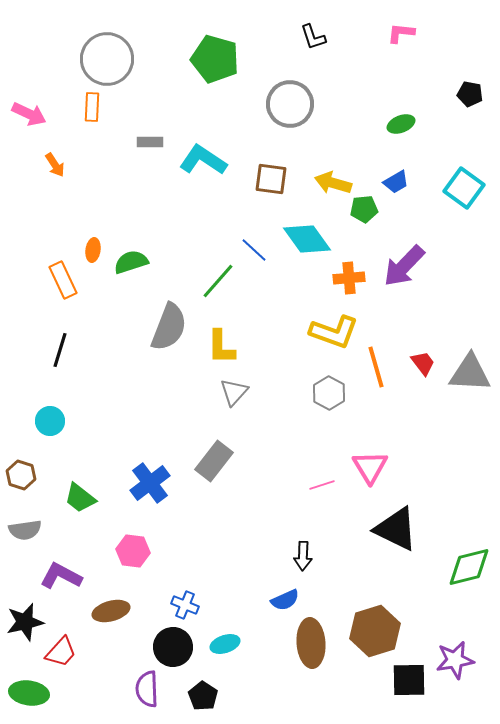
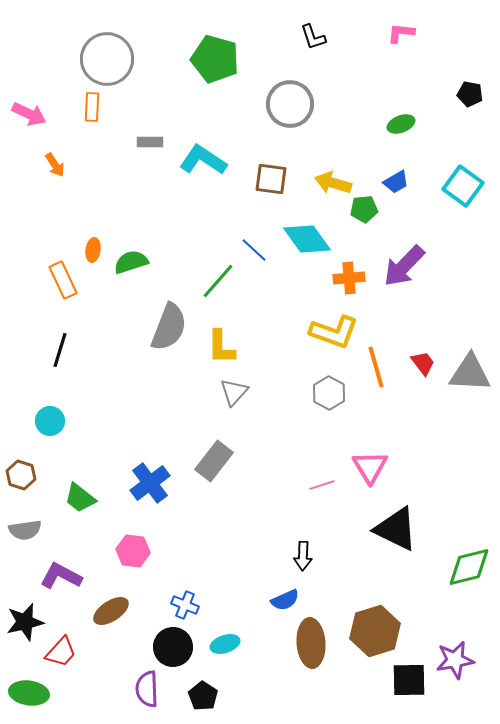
cyan square at (464, 188): moved 1 px left, 2 px up
brown ellipse at (111, 611): rotated 18 degrees counterclockwise
